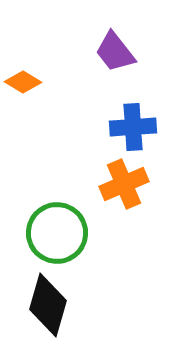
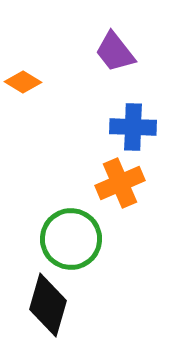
blue cross: rotated 6 degrees clockwise
orange cross: moved 4 px left, 1 px up
green circle: moved 14 px right, 6 px down
